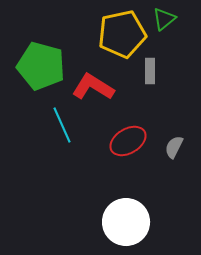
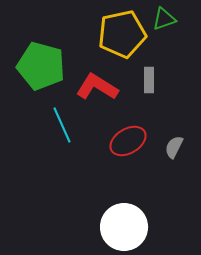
green triangle: rotated 20 degrees clockwise
gray rectangle: moved 1 px left, 9 px down
red L-shape: moved 4 px right
white circle: moved 2 px left, 5 px down
